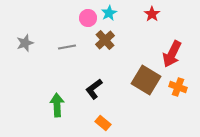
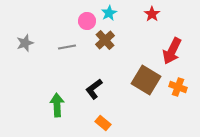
pink circle: moved 1 px left, 3 px down
red arrow: moved 3 px up
